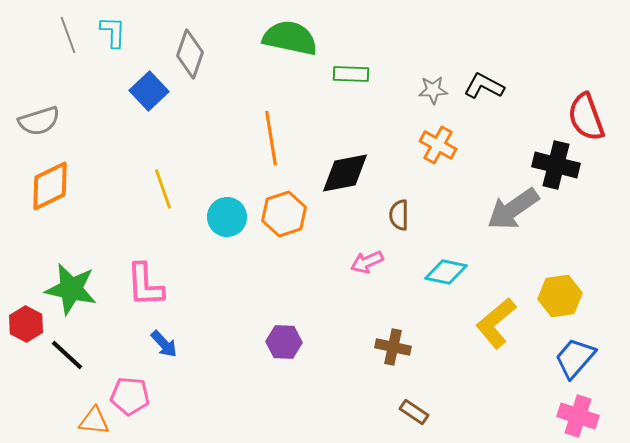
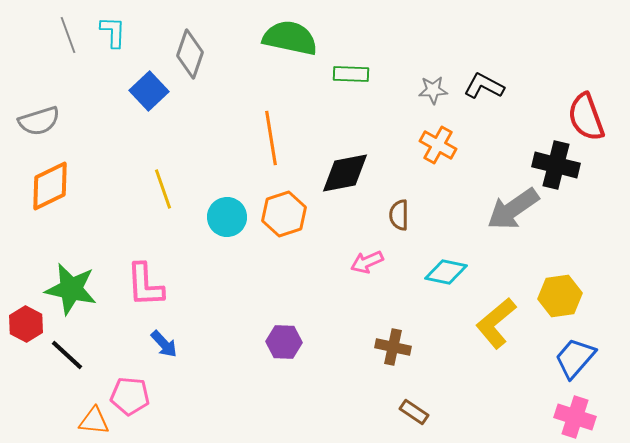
pink cross: moved 3 px left, 1 px down
